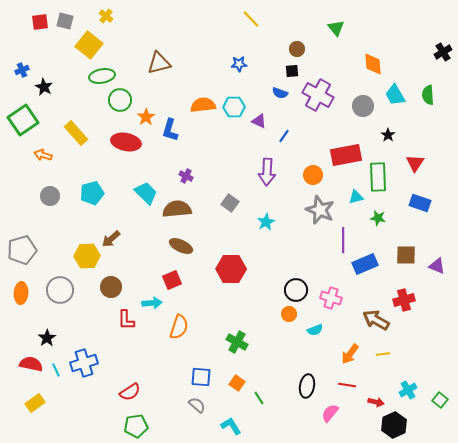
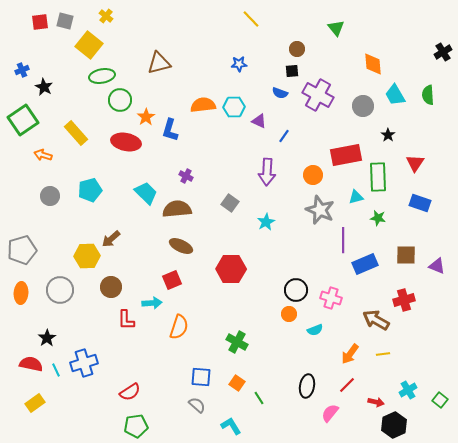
cyan pentagon at (92, 193): moved 2 px left, 3 px up
red line at (347, 385): rotated 54 degrees counterclockwise
